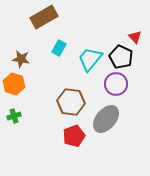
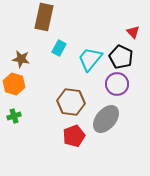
brown rectangle: rotated 48 degrees counterclockwise
red triangle: moved 2 px left, 5 px up
purple circle: moved 1 px right
